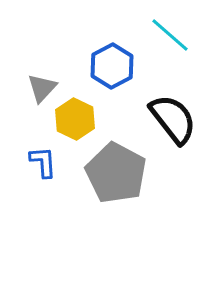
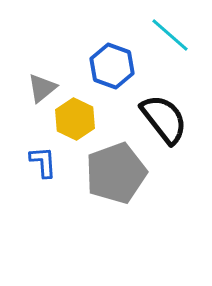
blue hexagon: rotated 12 degrees counterclockwise
gray triangle: rotated 8 degrees clockwise
black semicircle: moved 9 px left
gray pentagon: rotated 24 degrees clockwise
